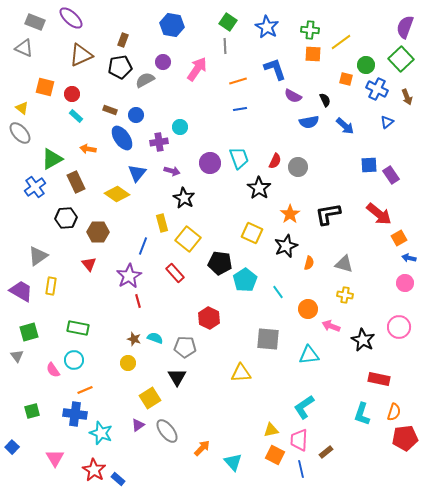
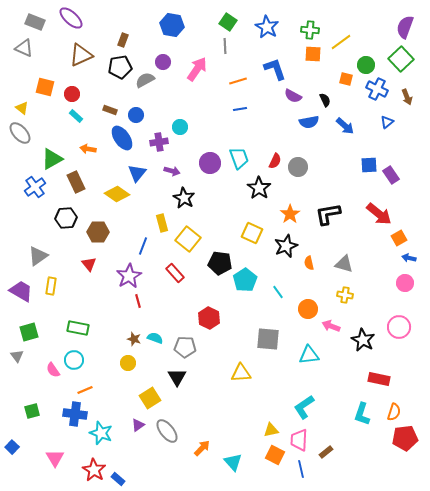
orange semicircle at (309, 263): rotated 152 degrees clockwise
